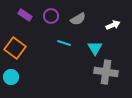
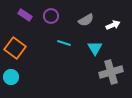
gray semicircle: moved 8 px right, 1 px down
gray cross: moved 5 px right; rotated 25 degrees counterclockwise
